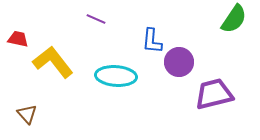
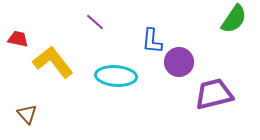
purple line: moved 1 px left, 3 px down; rotated 18 degrees clockwise
